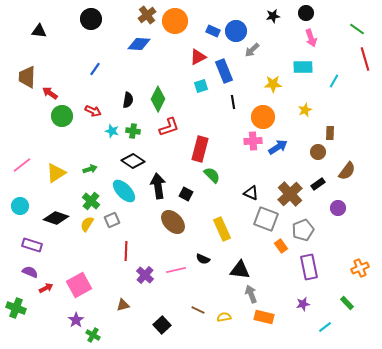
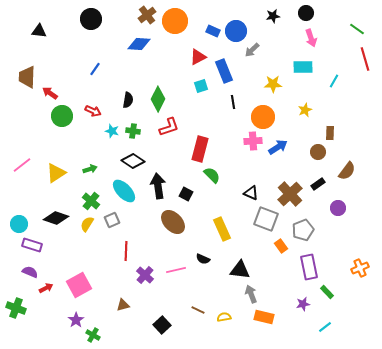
cyan circle at (20, 206): moved 1 px left, 18 px down
green rectangle at (347, 303): moved 20 px left, 11 px up
